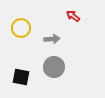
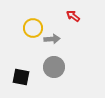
yellow circle: moved 12 px right
